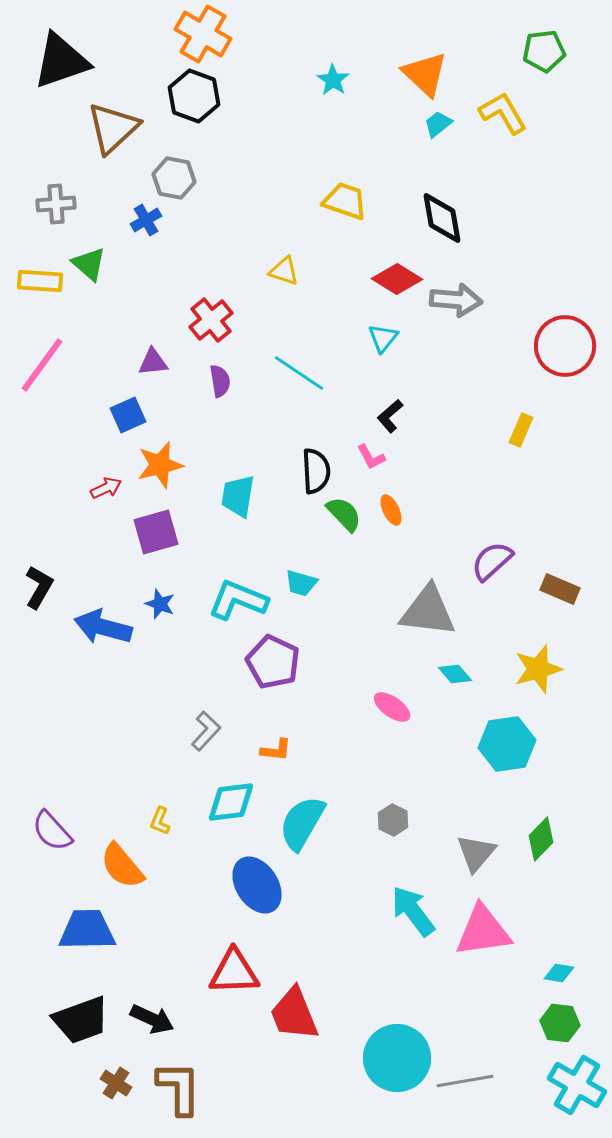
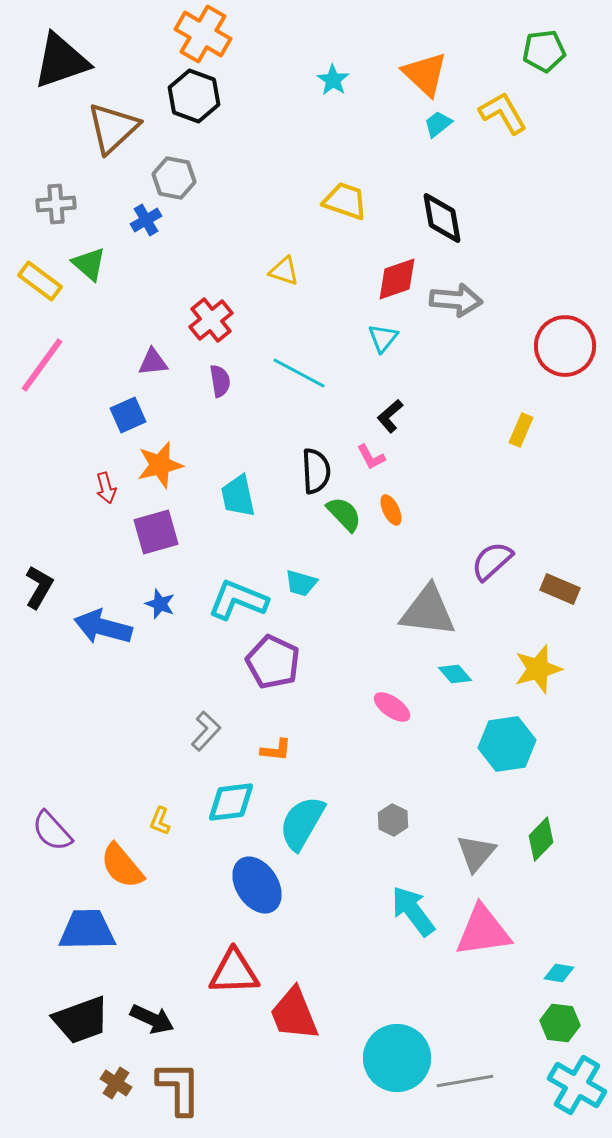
red diamond at (397, 279): rotated 51 degrees counterclockwise
yellow rectangle at (40, 281): rotated 33 degrees clockwise
cyan line at (299, 373): rotated 6 degrees counterclockwise
red arrow at (106, 488): rotated 100 degrees clockwise
cyan trapezoid at (238, 496): rotated 21 degrees counterclockwise
